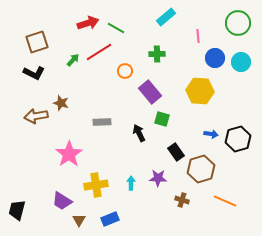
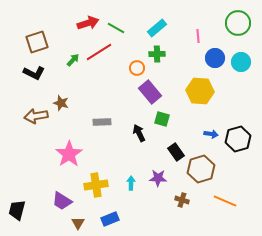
cyan rectangle: moved 9 px left, 11 px down
orange circle: moved 12 px right, 3 px up
brown triangle: moved 1 px left, 3 px down
